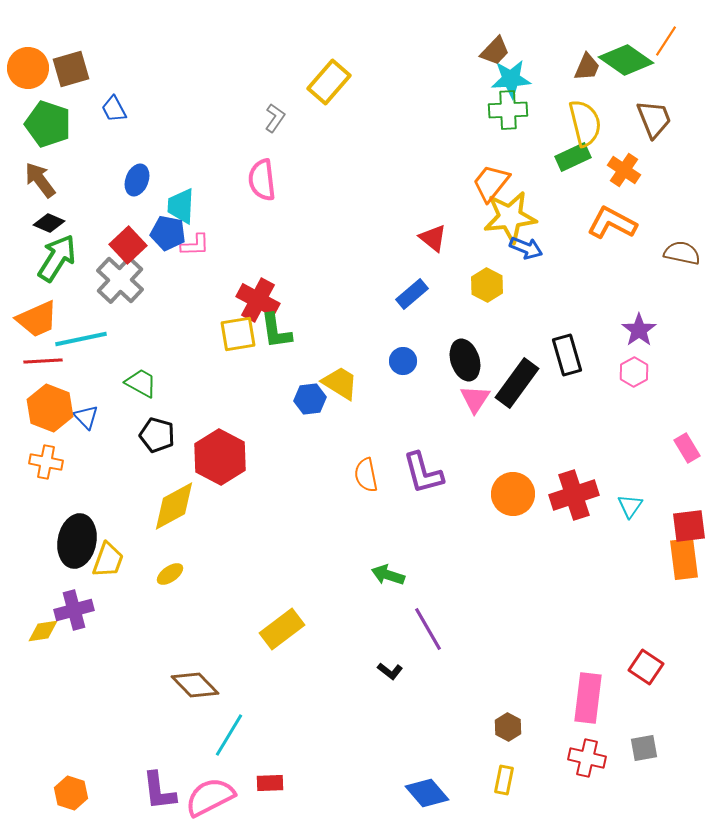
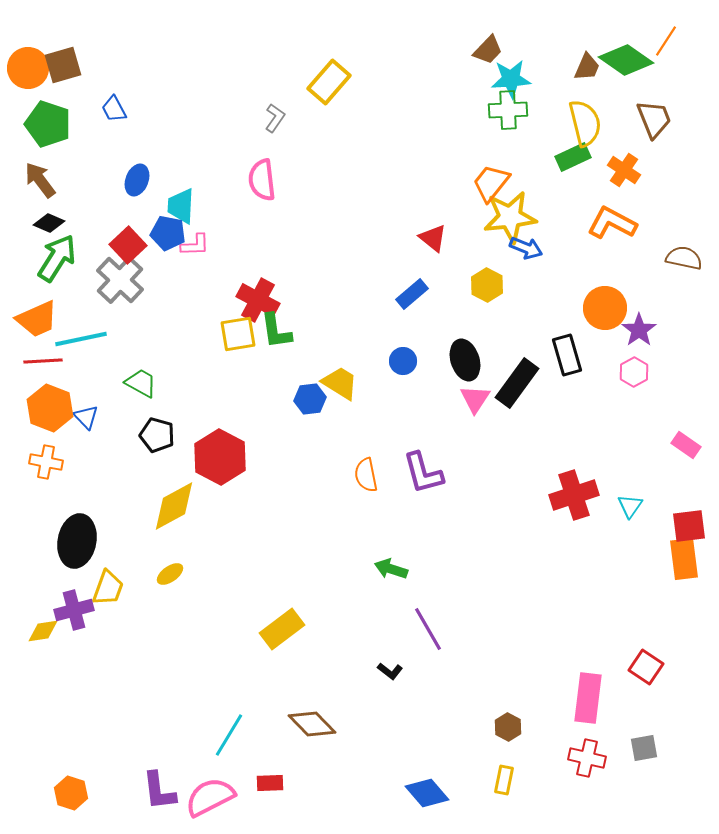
brown trapezoid at (495, 51): moved 7 px left, 1 px up
brown square at (71, 69): moved 8 px left, 4 px up
brown semicircle at (682, 253): moved 2 px right, 5 px down
pink rectangle at (687, 448): moved 1 px left, 3 px up; rotated 24 degrees counterclockwise
orange circle at (513, 494): moved 92 px right, 186 px up
yellow trapezoid at (108, 560): moved 28 px down
green arrow at (388, 575): moved 3 px right, 6 px up
brown diamond at (195, 685): moved 117 px right, 39 px down
